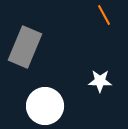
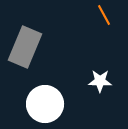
white circle: moved 2 px up
